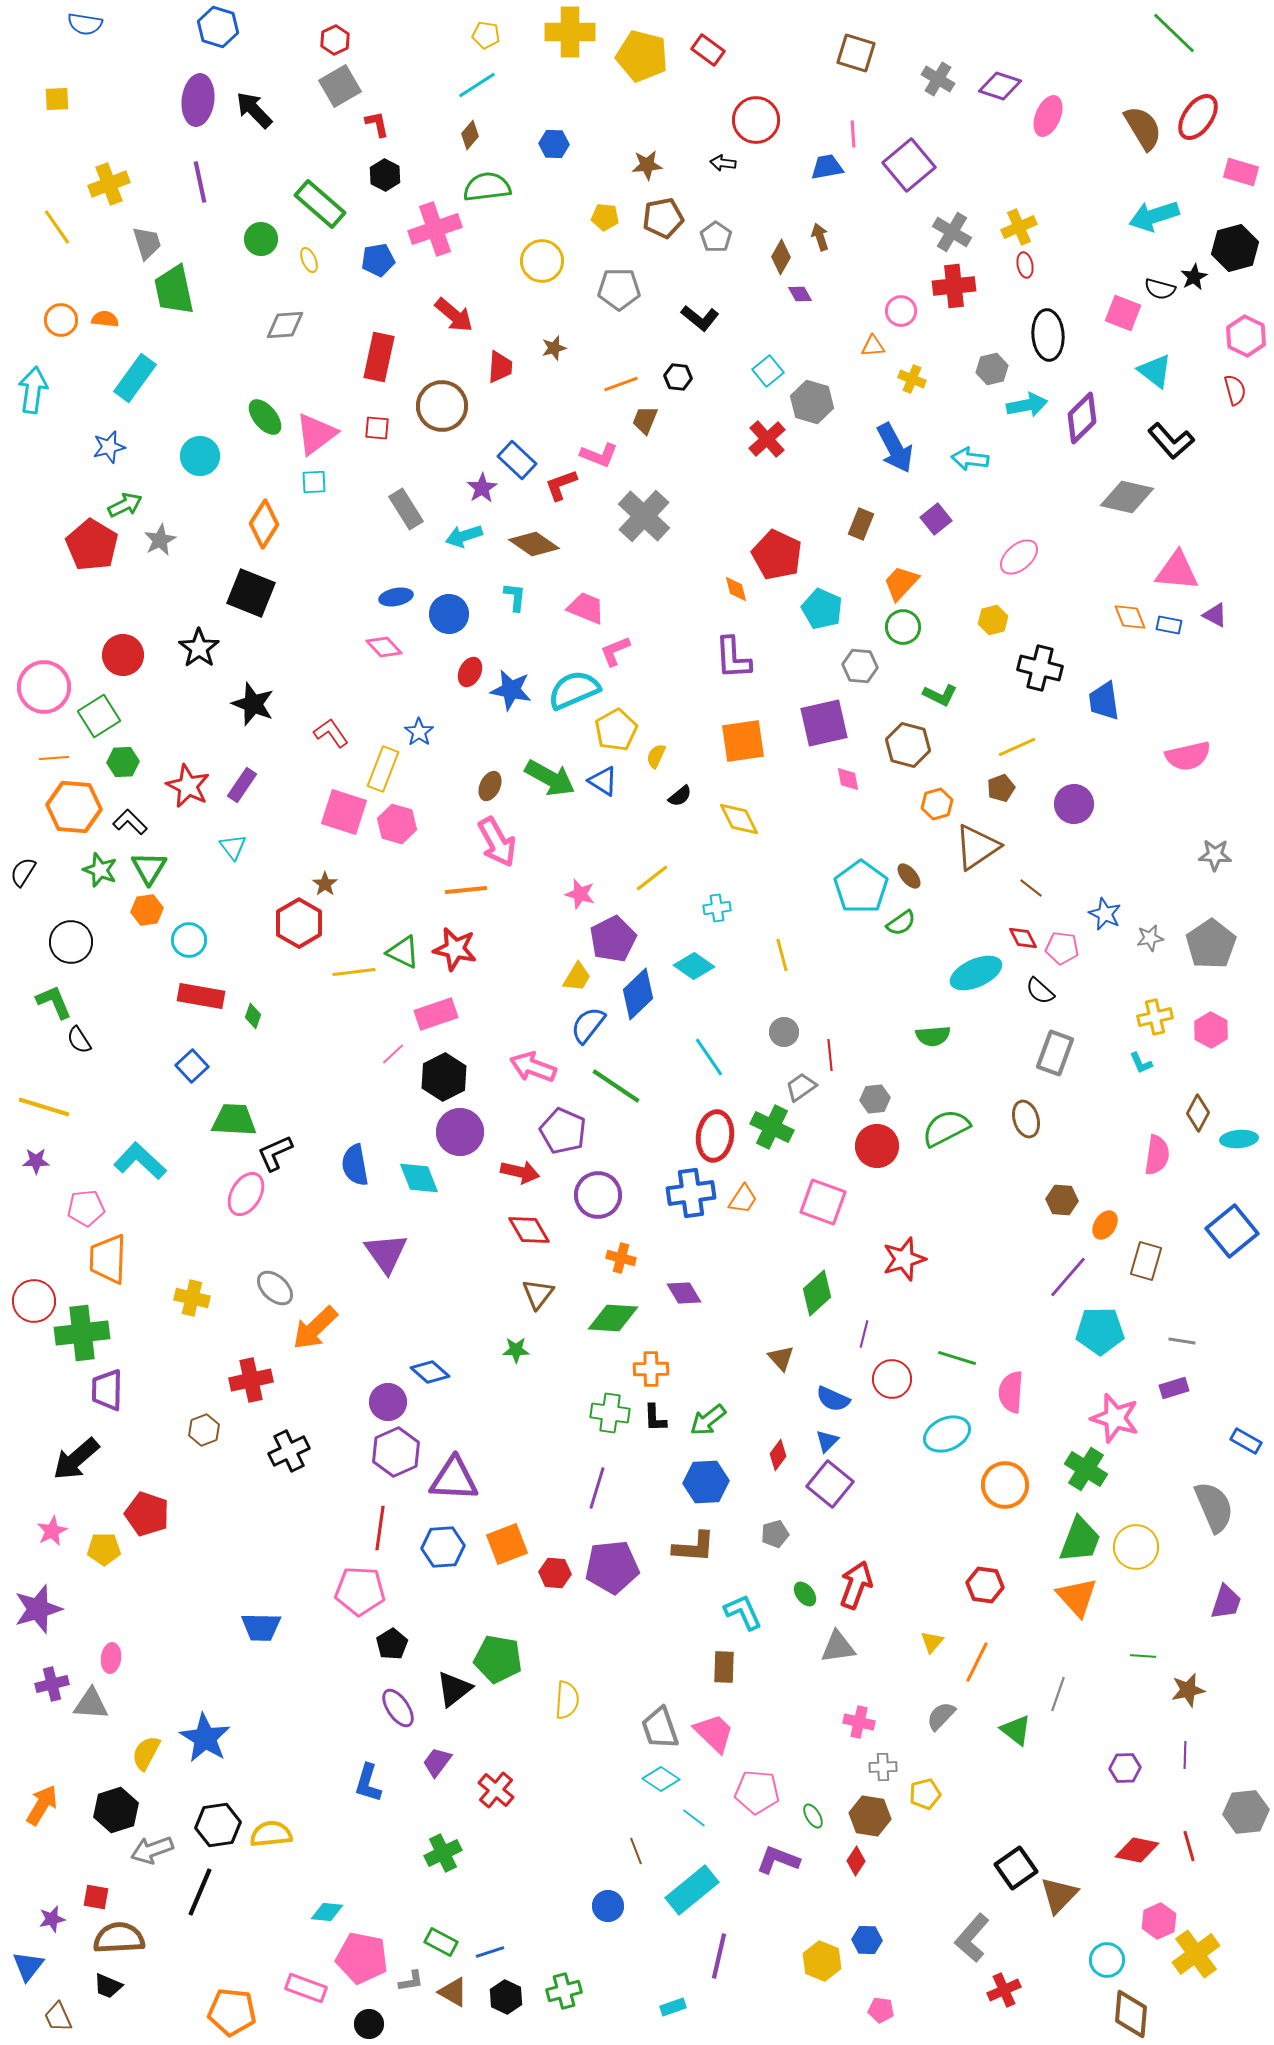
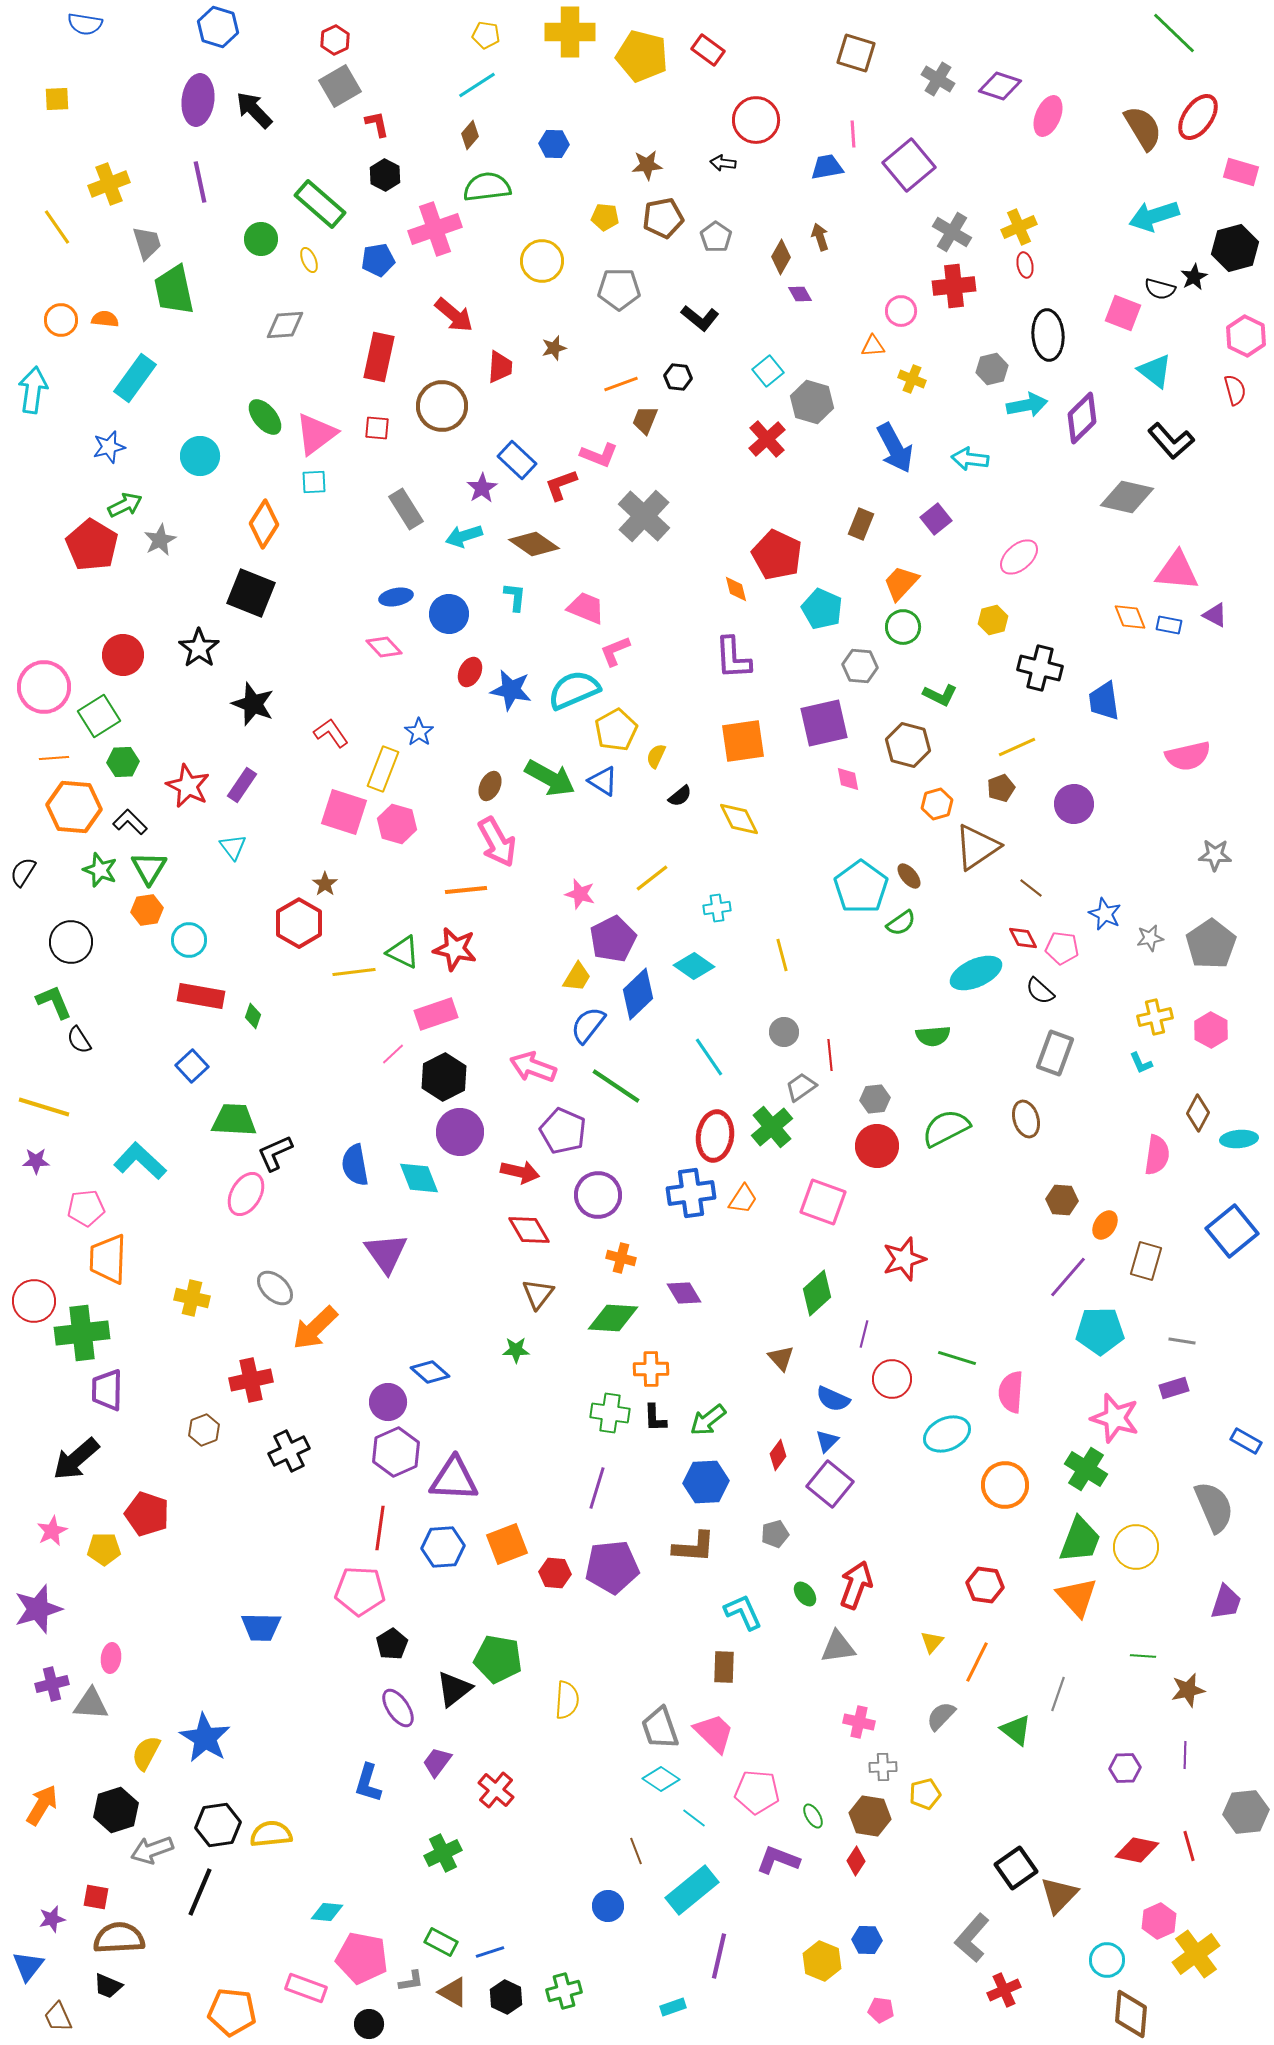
green cross at (772, 1127): rotated 24 degrees clockwise
